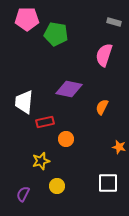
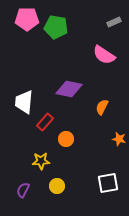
gray rectangle: rotated 40 degrees counterclockwise
green pentagon: moved 7 px up
pink semicircle: rotated 75 degrees counterclockwise
red rectangle: rotated 36 degrees counterclockwise
orange star: moved 8 px up
yellow star: rotated 12 degrees clockwise
white square: rotated 10 degrees counterclockwise
purple semicircle: moved 4 px up
